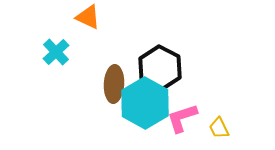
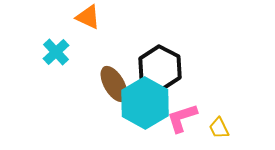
brown ellipse: rotated 33 degrees counterclockwise
